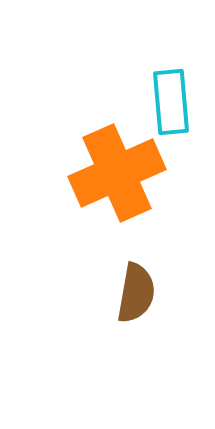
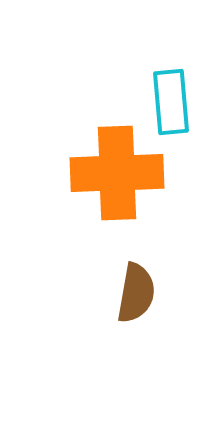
orange cross: rotated 22 degrees clockwise
